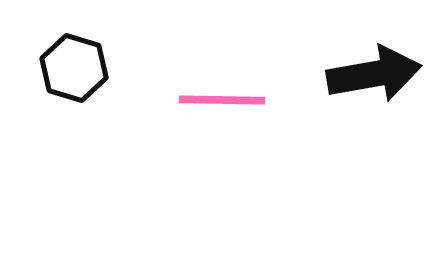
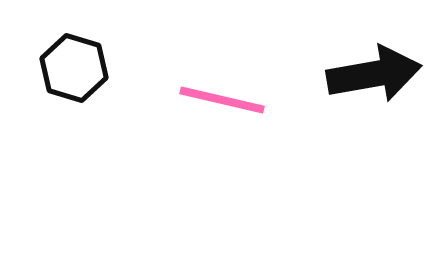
pink line: rotated 12 degrees clockwise
